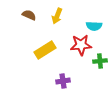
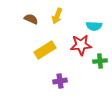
brown semicircle: moved 2 px right, 4 px down
purple cross: moved 3 px left
